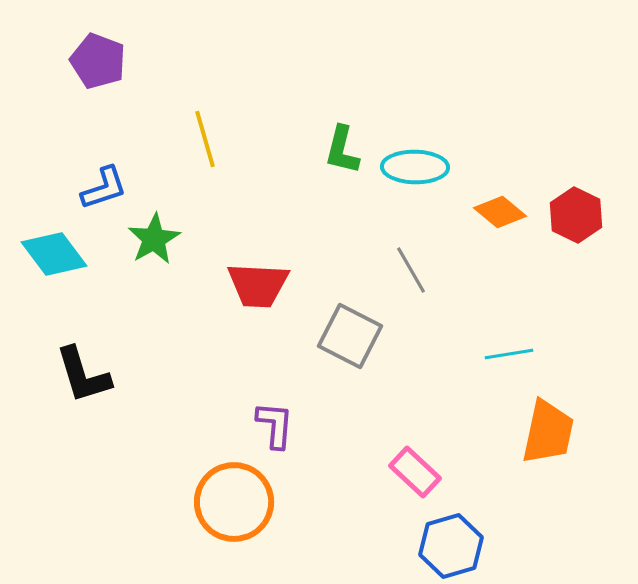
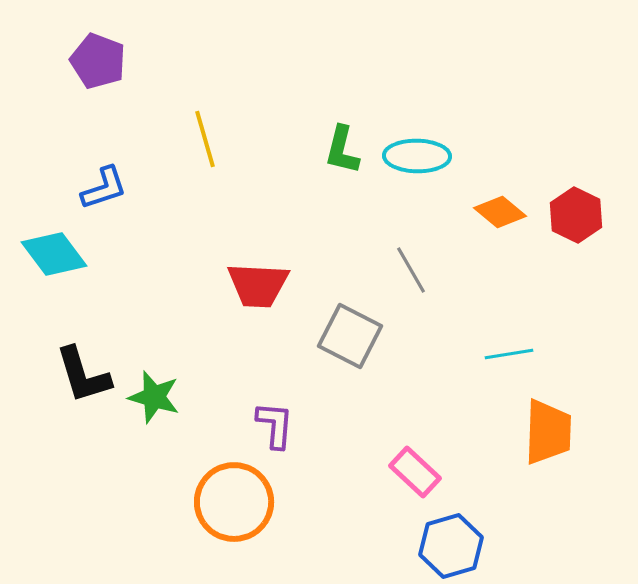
cyan ellipse: moved 2 px right, 11 px up
green star: moved 158 px down; rotated 26 degrees counterclockwise
orange trapezoid: rotated 10 degrees counterclockwise
